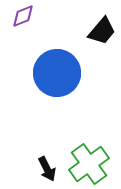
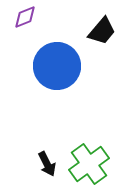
purple diamond: moved 2 px right, 1 px down
blue circle: moved 7 px up
black arrow: moved 5 px up
